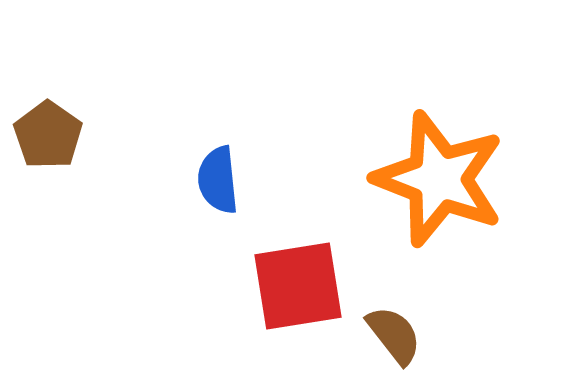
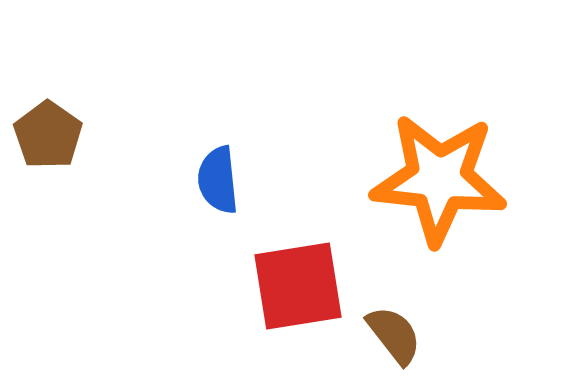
orange star: rotated 15 degrees counterclockwise
